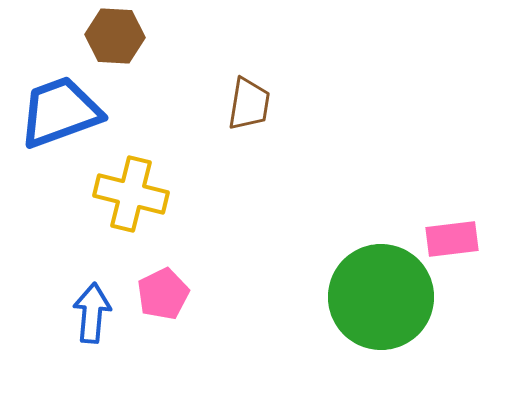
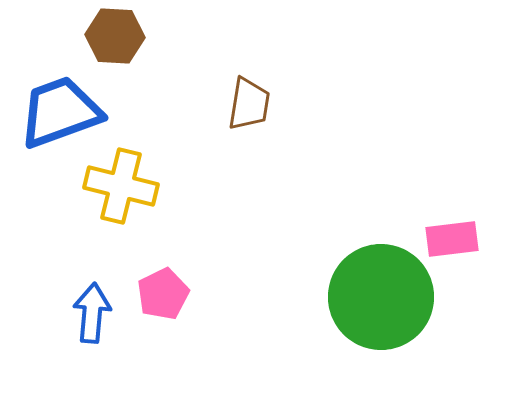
yellow cross: moved 10 px left, 8 px up
